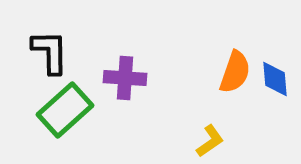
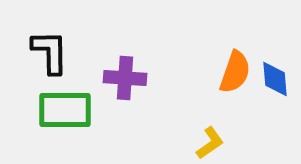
green rectangle: rotated 42 degrees clockwise
yellow L-shape: moved 2 px down
